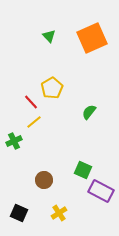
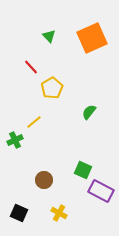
red line: moved 35 px up
green cross: moved 1 px right, 1 px up
yellow cross: rotated 28 degrees counterclockwise
